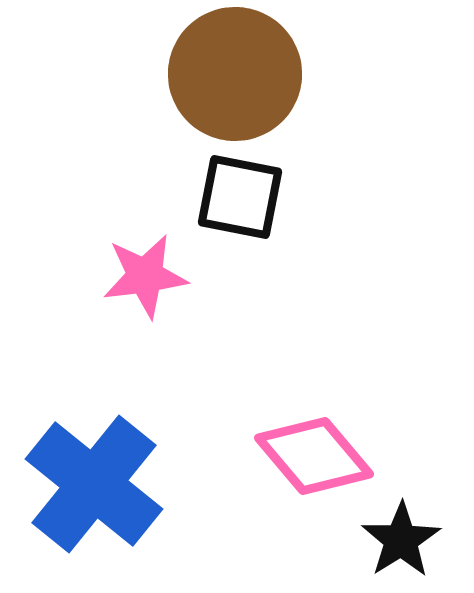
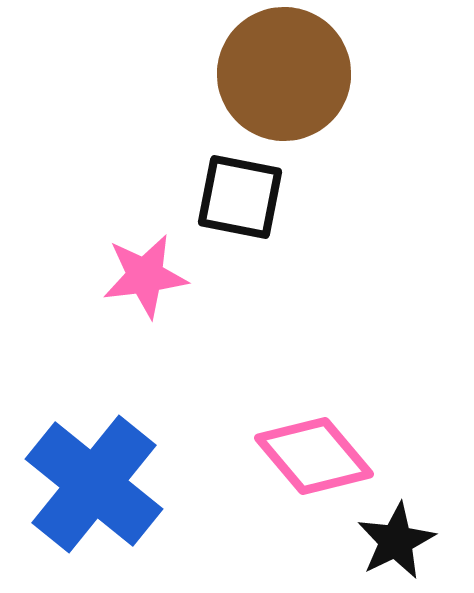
brown circle: moved 49 px right
black star: moved 5 px left, 1 px down; rotated 6 degrees clockwise
